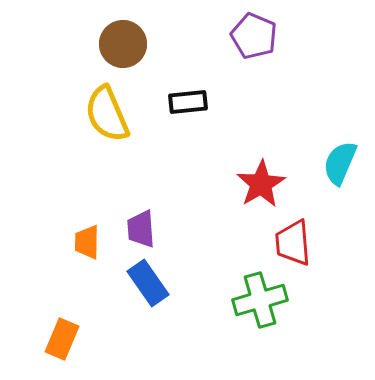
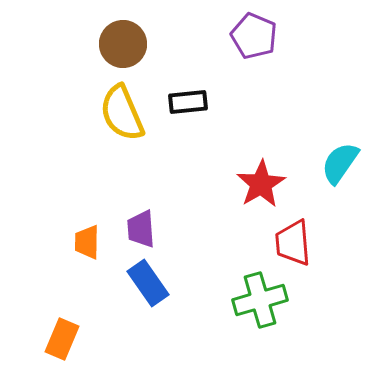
yellow semicircle: moved 15 px right, 1 px up
cyan semicircle: rotated 12 degrees clockwise
